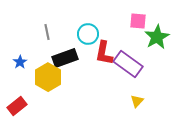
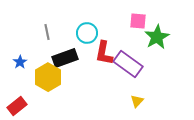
cyan circle: moved 1 px left, 1 px up
